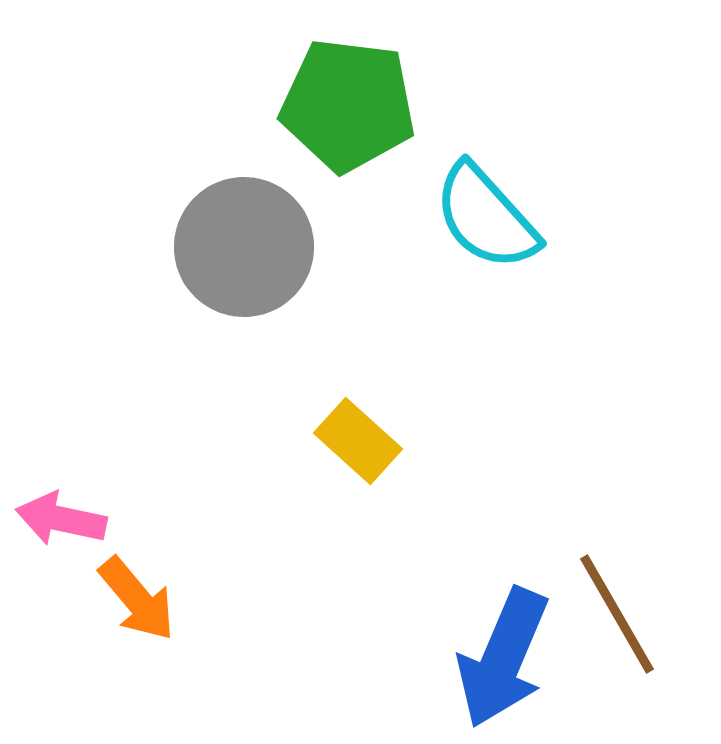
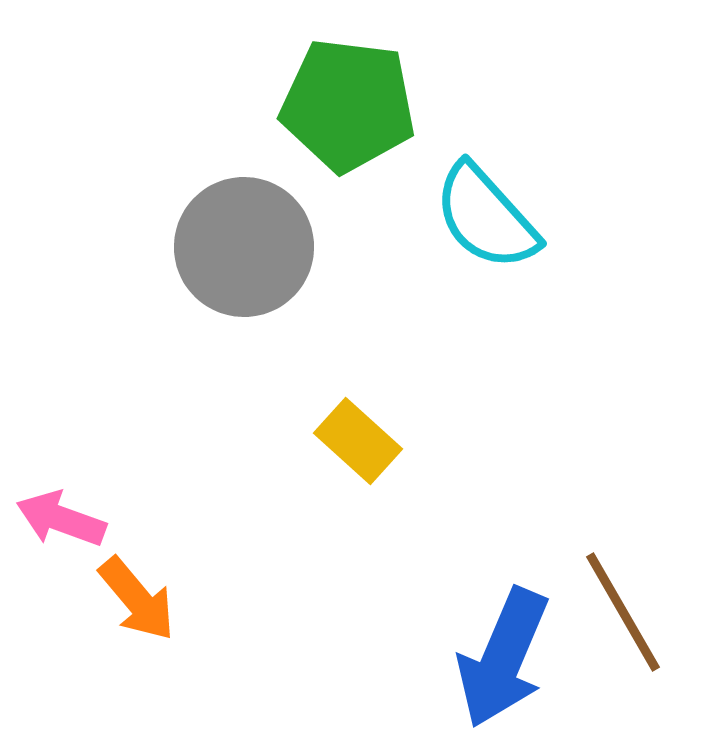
pink arrow: rotated 8 degrees clockwise
brown line: moved 6 px right, 2 px up
